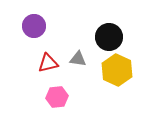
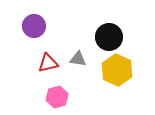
pink hexagon: rotated 10 degrees counterclockwise
